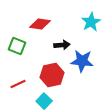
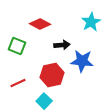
red diamond: rotated 20 degrees clockwise
red line: moved 1 px up
